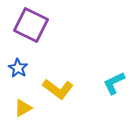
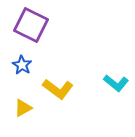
blue star: moved 4 px right, 3 px up
cyan L-shape: moved 2 px right; rotated 115 degrees counterclockwise
